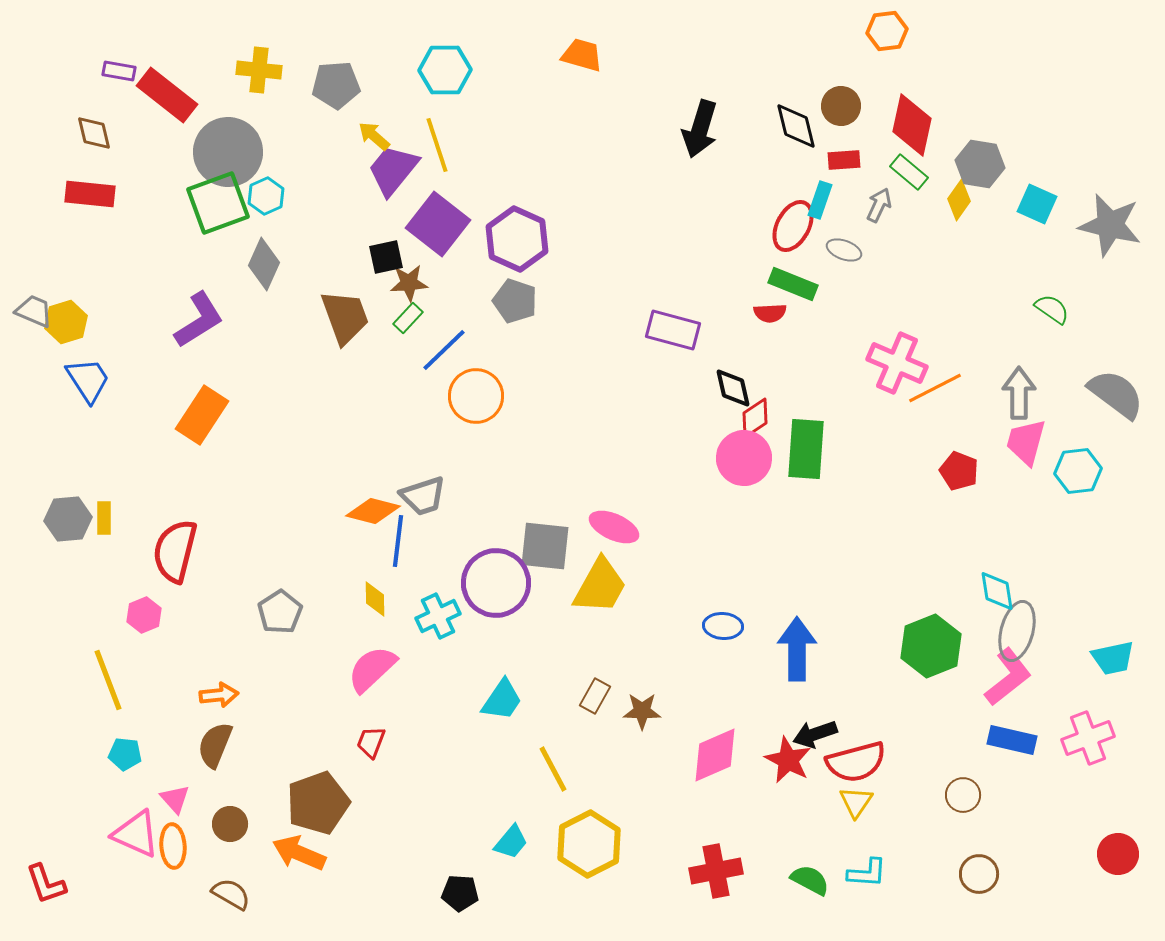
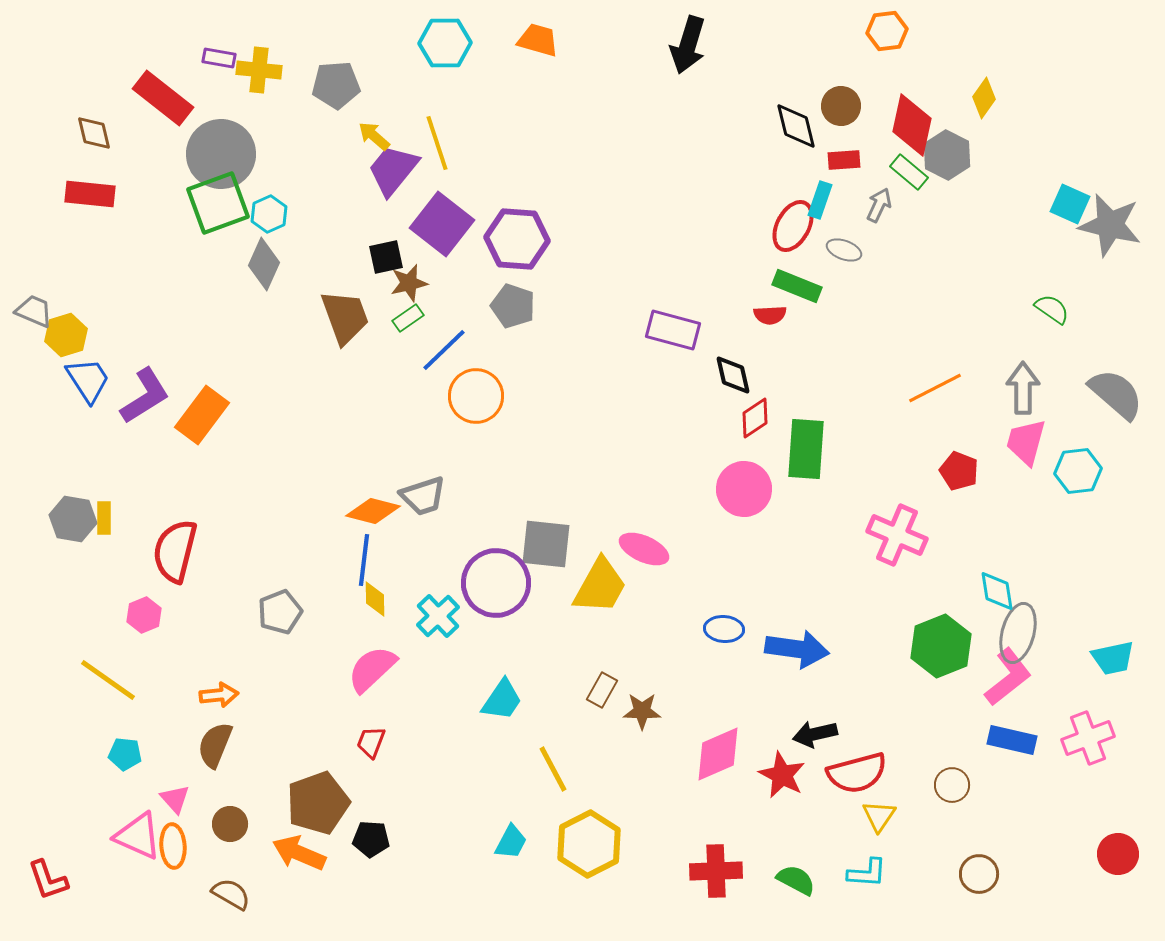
orange trapezoid at (582, 55): moved 44 px left, 15 px up
cyan hexagon at (445, 70): moved 27 px up
purple rectangle at (119, 71): moved 100 px right, 13 px up
red rectangle at (167, 95): moved 4 px left, 3 px down
black arrow at (700, 129): moved 12 px left, 84 px up
yellow line at (437, 145): moved 2 px up
gray circle at (228, 152): moved 7 px left, 2 px down
gray hexagon at (980, 164): moved 33 px left, 9 px up; rotated 18 degrees clockwise
cyan hexagon at (266, 196): moved 3 px right, 18 px down
yellow diamond at (959, 200): moved 25 px right, 102 px up
cyan square at (1037, 204): moved 33 px right
purple square at (438, 224): moved 4 px right
purple hexagon at (517, 239): rotated 20 degrees counterclockwise
brown star at (409, 283): rotated 9 degrees counterclockwise
green rectangle at (793, 284): moved 4 px right, 2 px down
gray pentagon at (515, 301): moved 2 px left, 5 px down
red semicircle at (770, 313): moved 2 px down
green rectangle at (408, 318): rotated 12 degrees clockwise
purple L-shape at (199, 320): moved 54 px left, 76 px down
yellow hexagon at (66, 322): moved 13 px down
pink cross at (897, 363): moved 172 px down
black diamond at (733, 388): moved 13 px up
gray arrow at (1019, 393): moved 4 px right, 5 px up
gray semicircle at (1116, 394): rotated 4 degrees clockwise
orange rectangle at (202, 415): rotated 4 degrees clockwise
pink circle at (744, 458): moved 31 px down
gray hexagon at (68, 519): moved 5 px right; rotated 15 degrees clockwise
pink ellipse at (614, 527): moved 30 px right, 22 px down
blue line at (398, 541): moved 34 px left, 19 px down
gray square at (545, 546): moved 1 px right, 2 px up
gray pentagon at (280, 612): rotated 12 degrees clockwise
cyan cross at (438, 616): rotated 18 degrees counterclockwise
blue ellipse at (723, 626): moved 1 px right, 3 px down
gray ellipse at (1017, 631): moved 1 px right, 2 px down
green hexagon at (931, 646): moved 10 px right
blue arrow at (797, 649): rotated 98 degrees clockwise
yellow line at (108, 680): rotated 34 degrees counterclockwise
brown rectangle at (595, 696): moved 7 px right, 6 px up
black arrow at (815, 734): rotated 6 degrees clockwise
pink diamond at (715, 755): moved 3 px right, 1 px up
red star at (788, 760): moved 6 px left, 15 px down
red semicircle at (856, 762): moved 1 px right, 11 px down
brown circle at (963, 795): moved 11 px left, 10 px up
yellow triangle at (856, 802): moved 23 px right, 14 px down
pink triangle at (136, 834): moved 2 px right, 2 px down
cyan trapezoid at (511, 842): rotated 12 degrees counterclockwise
red cross at (716, 871): rotated 9 degrees clockwise
green semicircle at (810, 880): moved 14 px left
red L-shape at (46, 884): moved 2 px right, 4 px up
black pentagon at (460, 893): moved 89 px left, 54 px up
